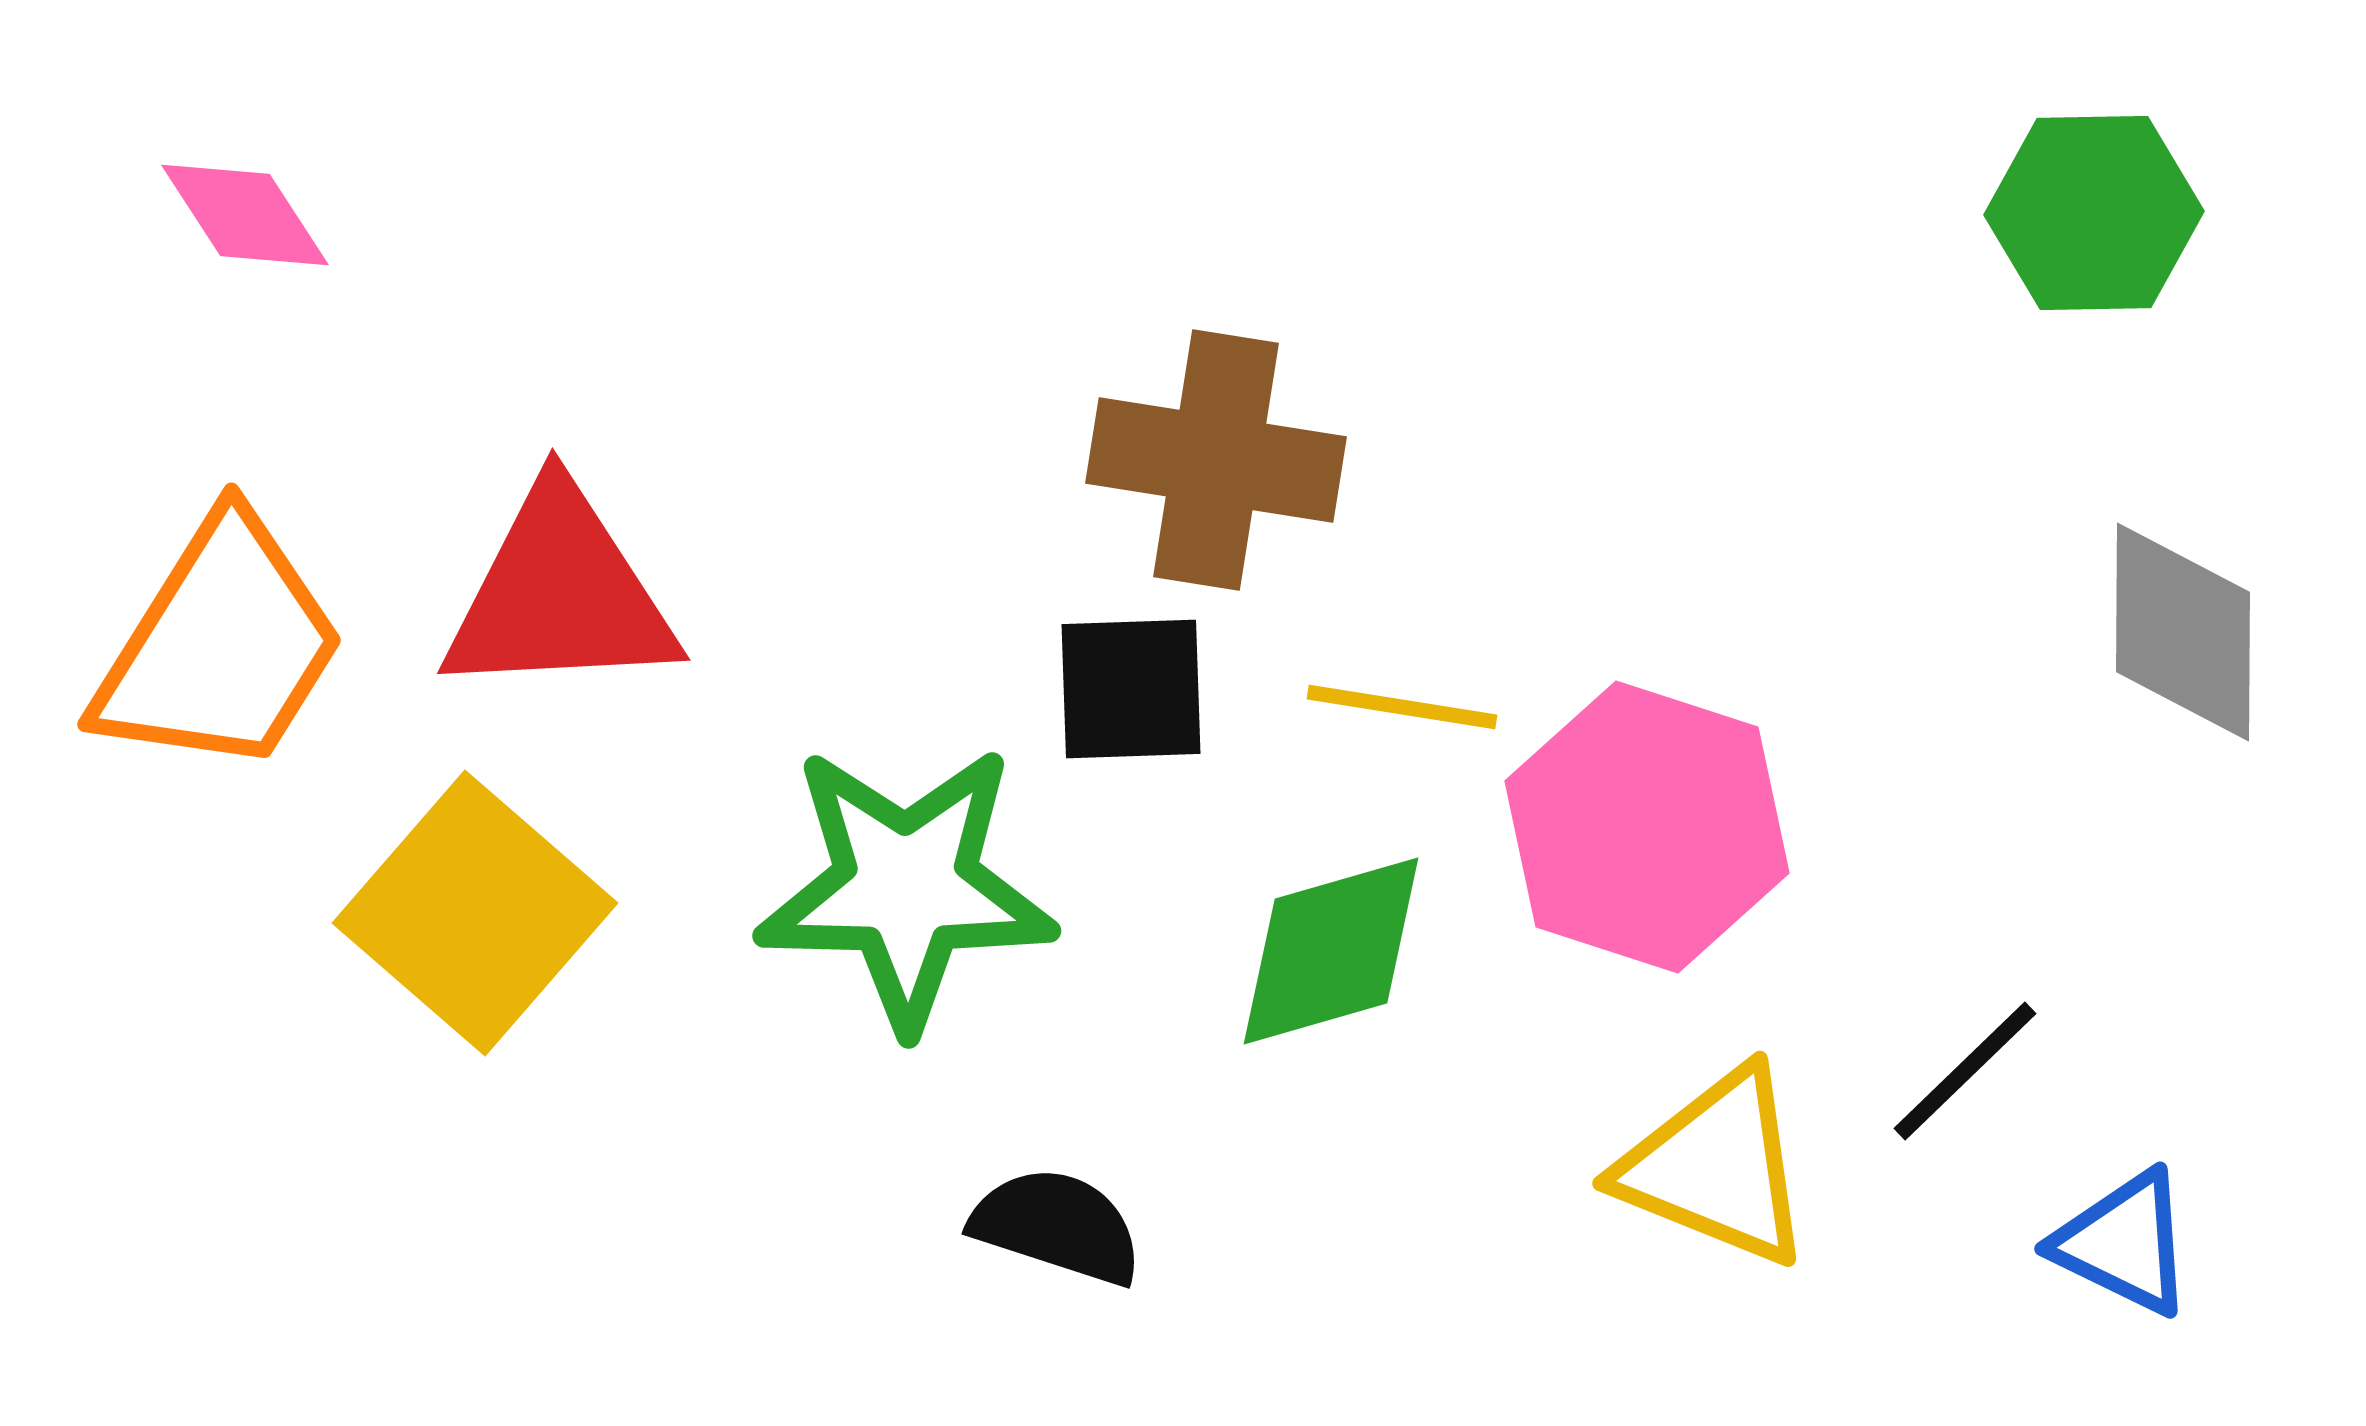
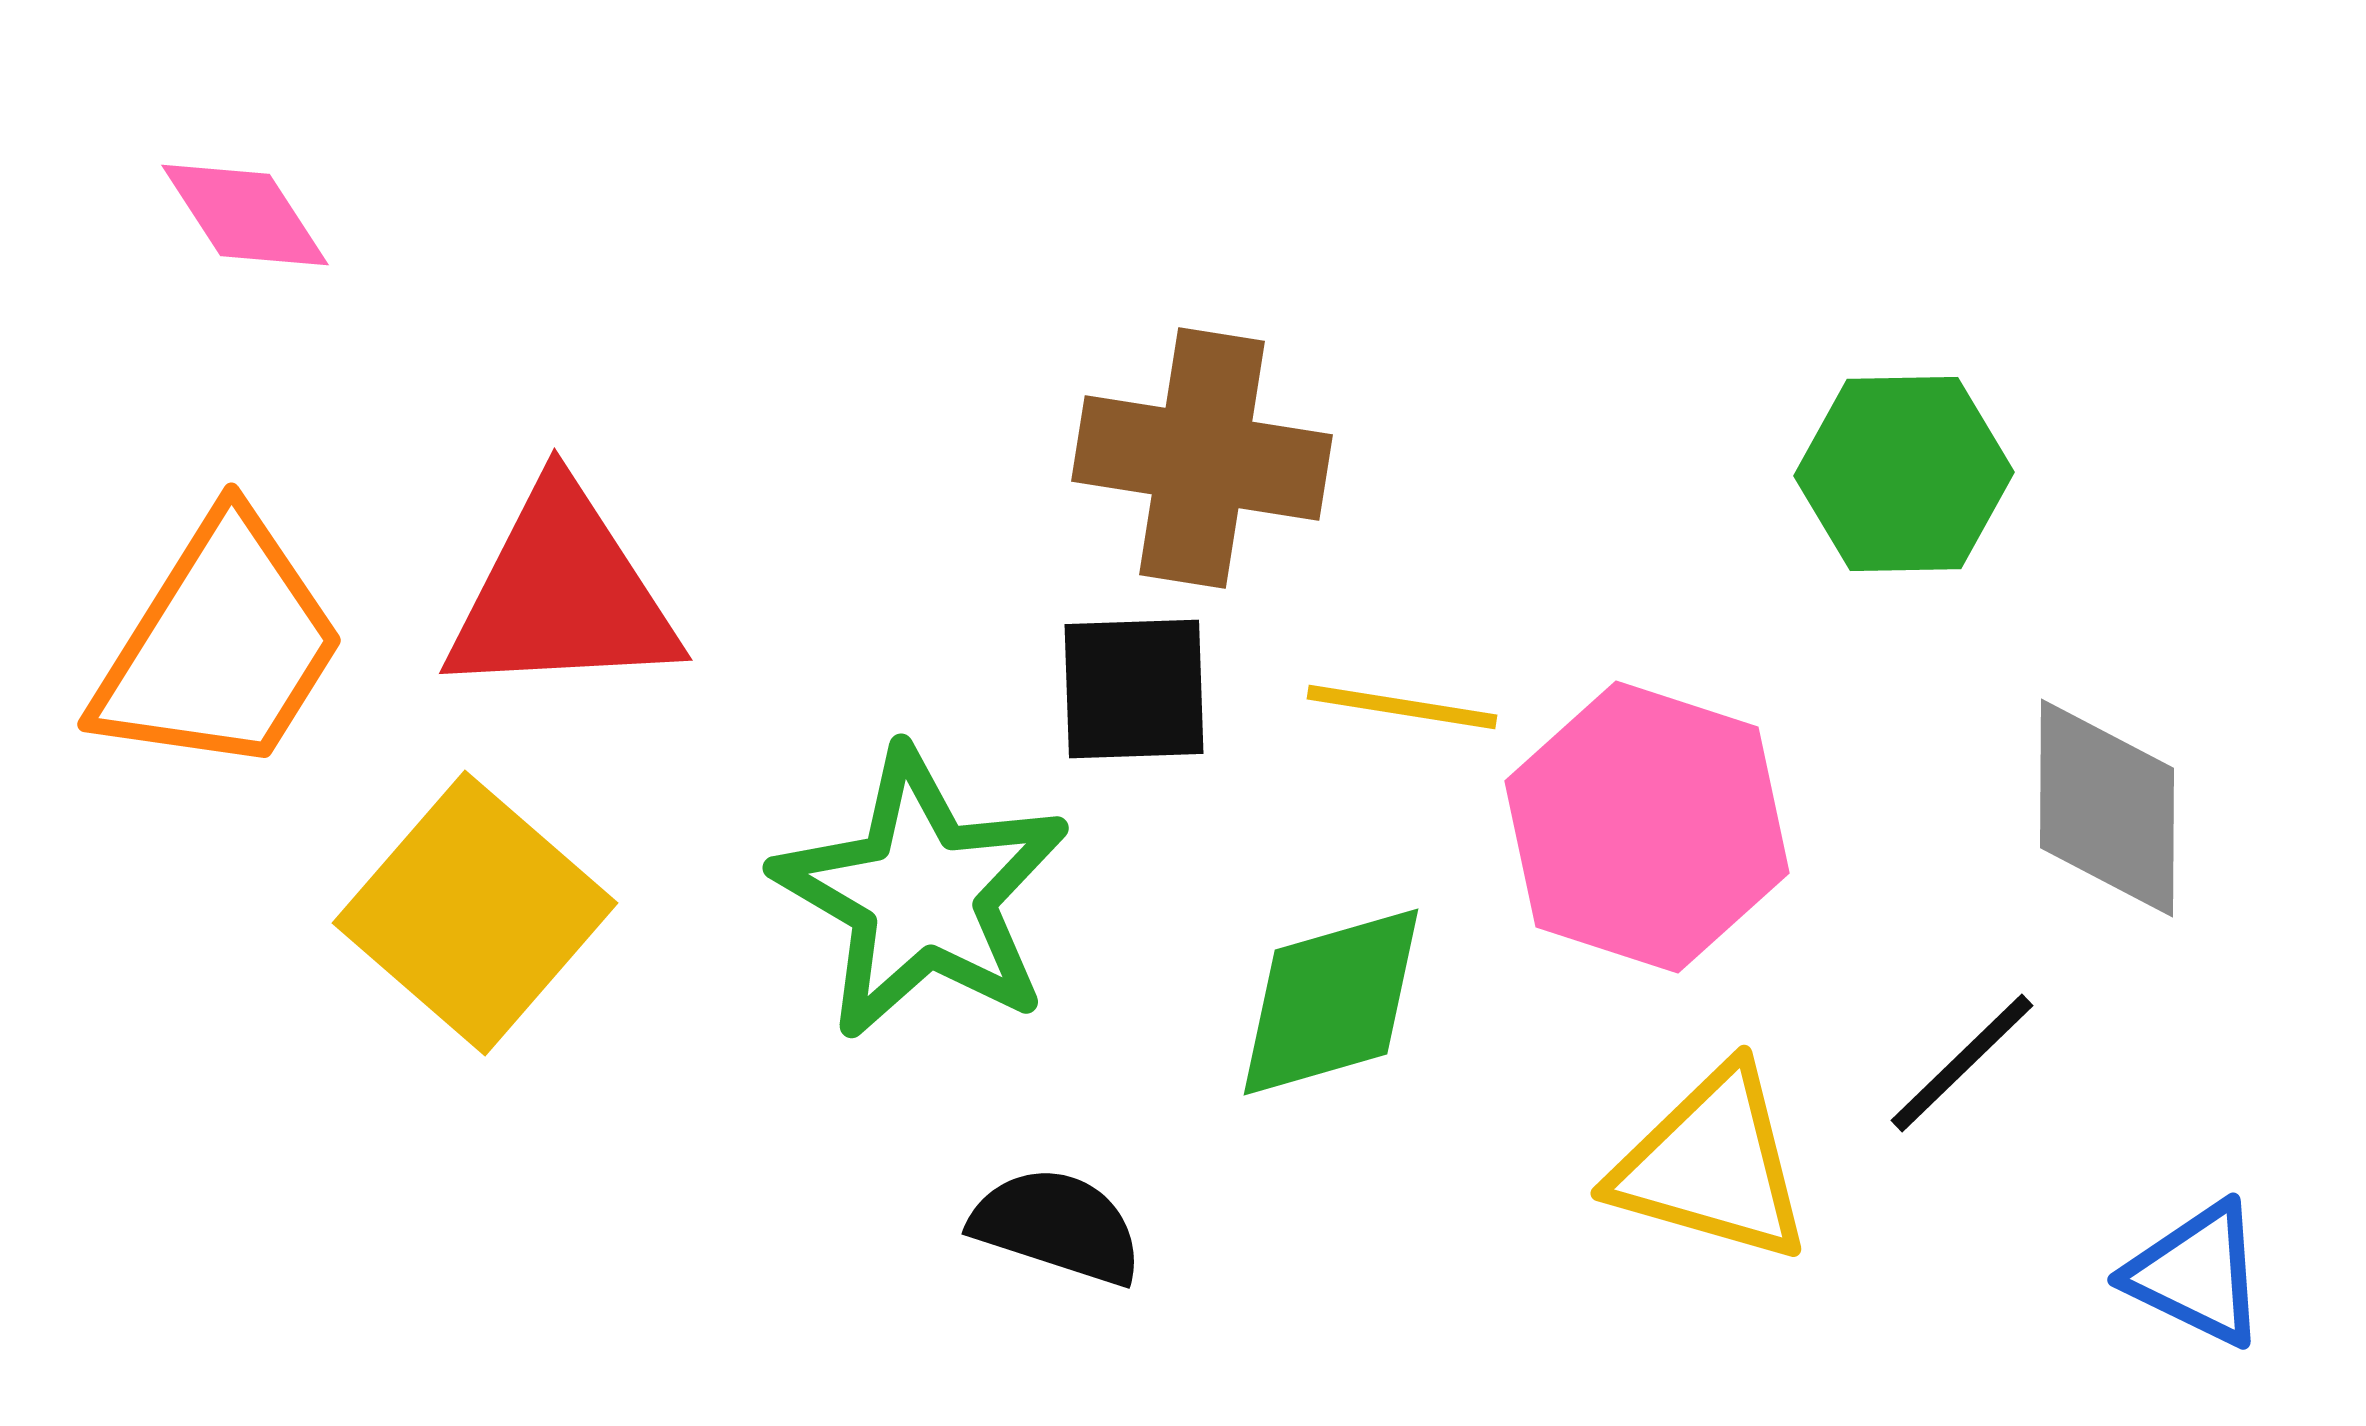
green hexagon: moved 190 px left, 261 px down
brown cross: moved 14 px left, 2 px up
red triangle: moved 2 px right
gray diamond: moved 76 px left, 176 px down
black square: moved 3 px right
green star: moved 16 px right, 7 px down; rotated 29 degrees clockwise
green diamond: moved 51 px down
black line: moved 3 px left, 8 px up
yellow triangle: moved 4 px left, 2 px up; rotated 6 degrees counterclockwise
blue triangle: moved 73 px right, 31 px down
